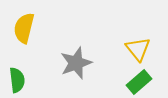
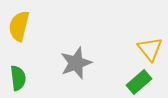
yellow semicircle: moved 5 px left, 2 px up
yellow triangle: moved 12 px right
green semicircle: moved 1 px right, 2 px up
